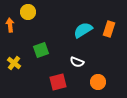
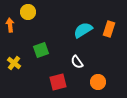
white semicircle: rotated 32 degrees clockwise
